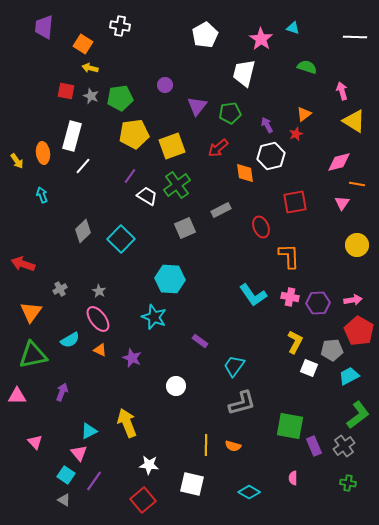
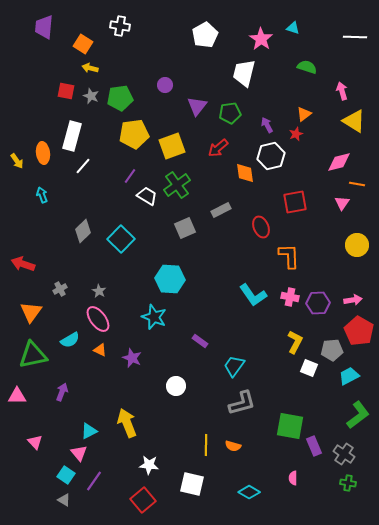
gray cross at (344, 446): moved 8 px down; rotated 20 degrees counterclockwise
